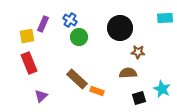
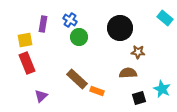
cyan rectangle: rotated 42 degrees clockwise
purple rectangle: rotated 14 degrees counterclockwise
yellow square: moved 2 px left, 4 px down
red rectangle: moved 2 px left
